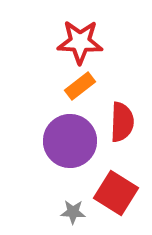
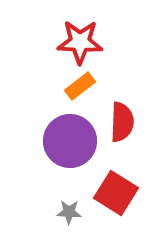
gray star: moved 4 px left
